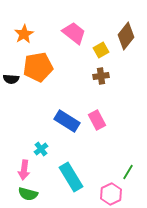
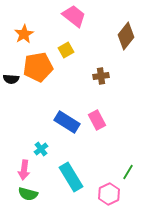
pink trapezoid: moved 17 px up
yellow square: moved 35 px left
blue rectangle: moved 1 px down
pink hexagon: moved 2 px left
